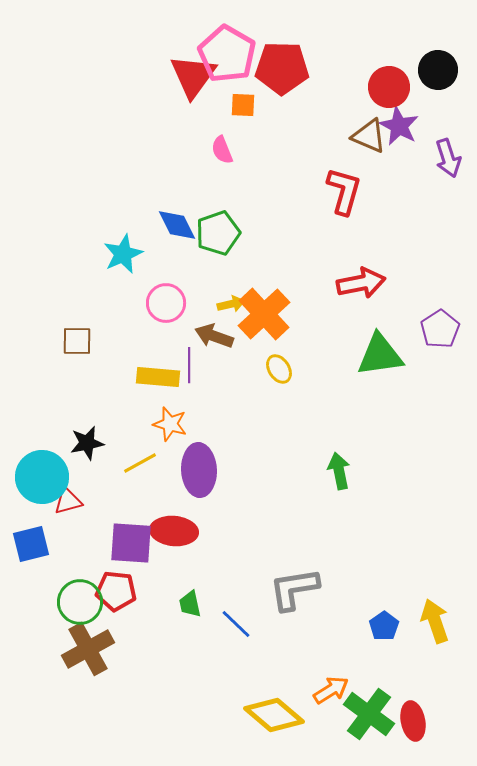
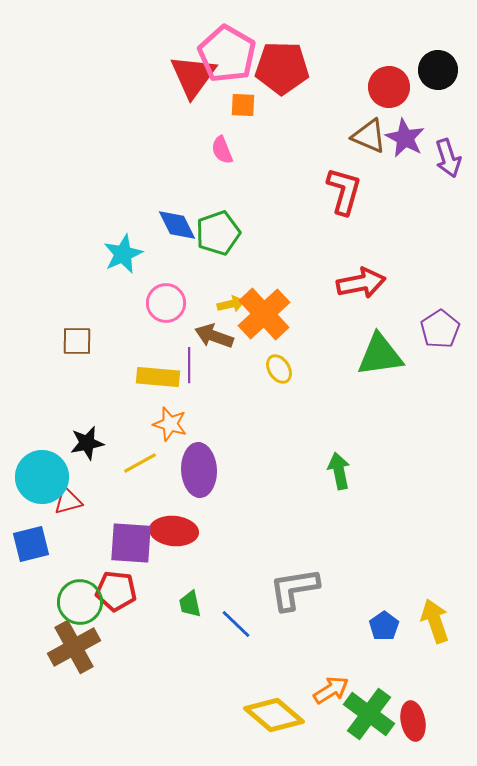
purple star at (399, 126): moved 6 px right, 12 px down
brown cross at (88, 649): moved 14 px left, 2 px up
